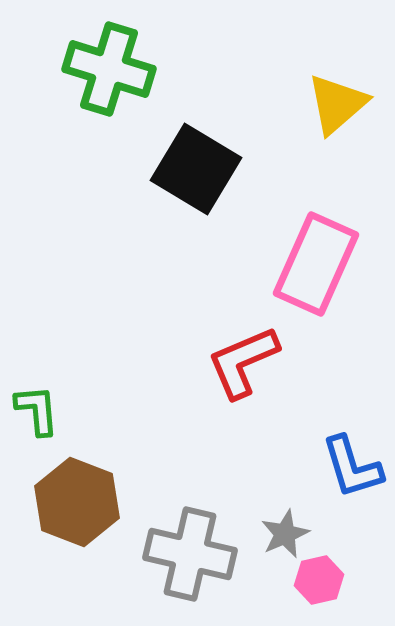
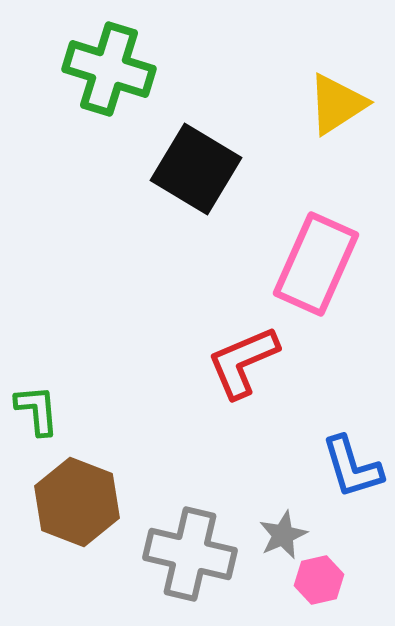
yellow triangle: rotated 8 degrees clockwise
gray star: moved 2 px left, 1 px down
